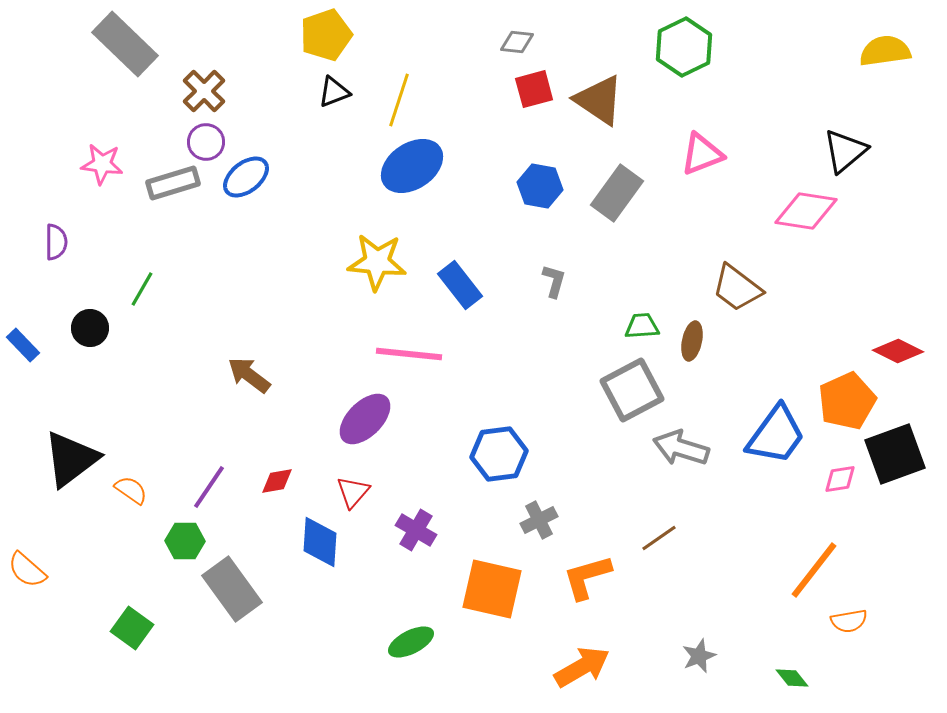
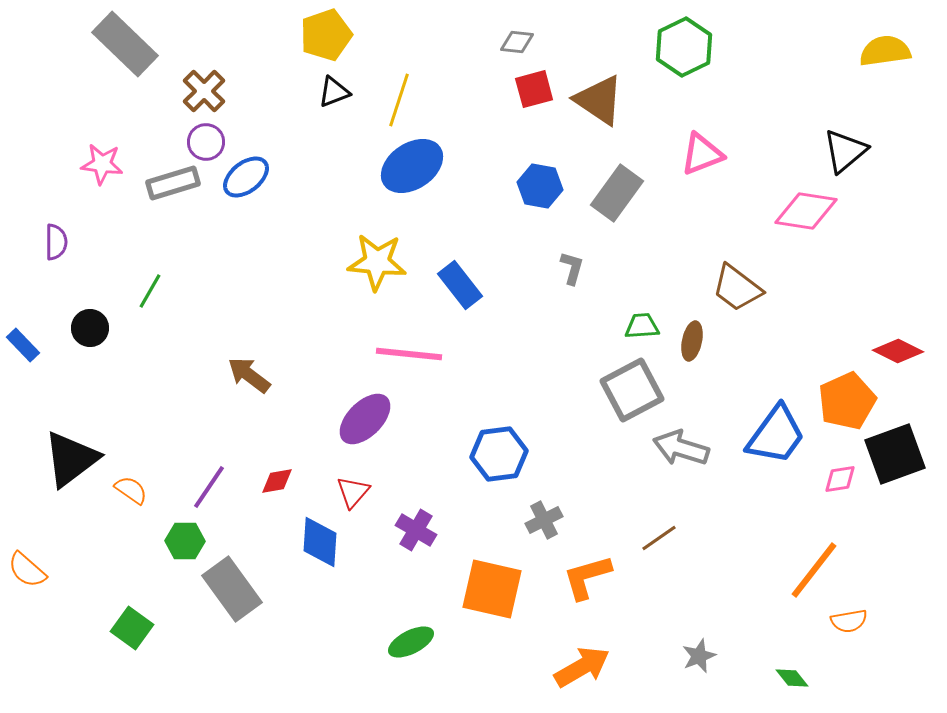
gray L-shape at (554, 281): moved 18 px right, 13 px up
green line at (142, 289): moved 8 px right, 2 px down
gray cross at (539, 520): moved 5 px right
